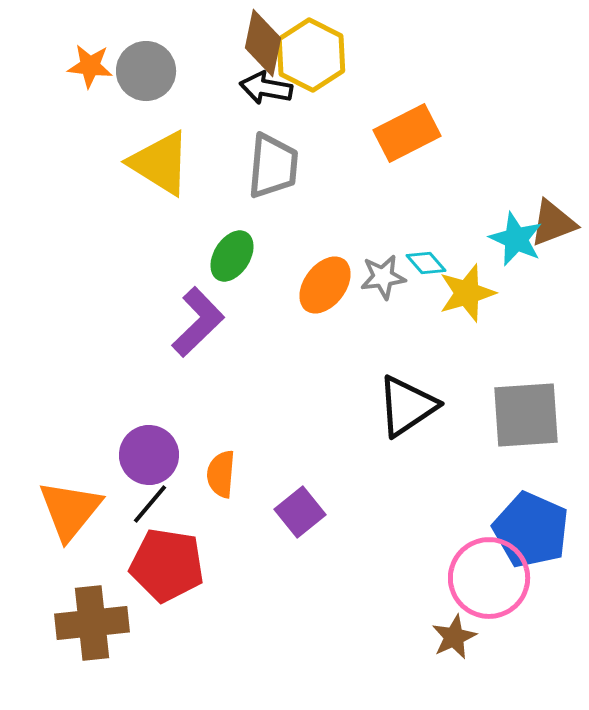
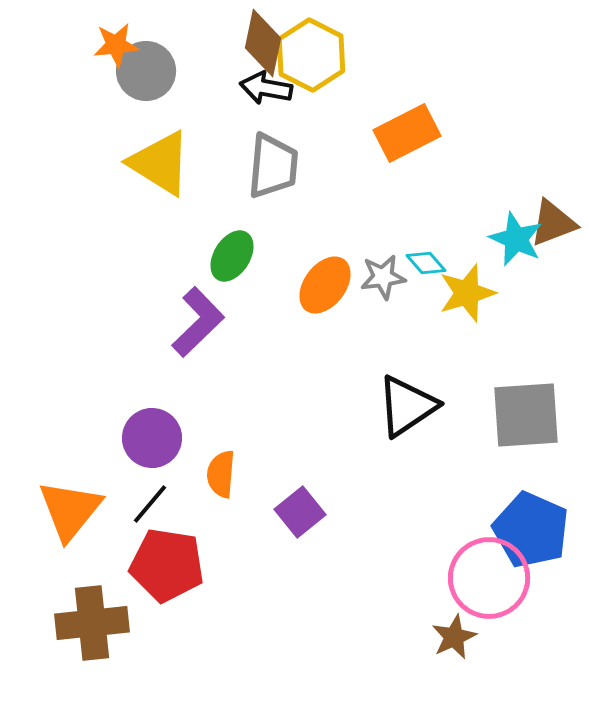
orange star: moved 26 px right, 21 px up; rotated 12 degrees counterclockwise
purple circle: moved 3 px right, 17 px up
